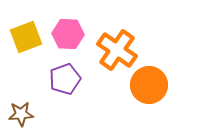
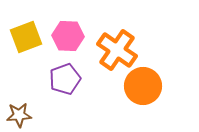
pink hexagon: moved 2 px down
orange circle: moved 6 px left, 1 px down
brown star: moved 2 px left, 1 px down
